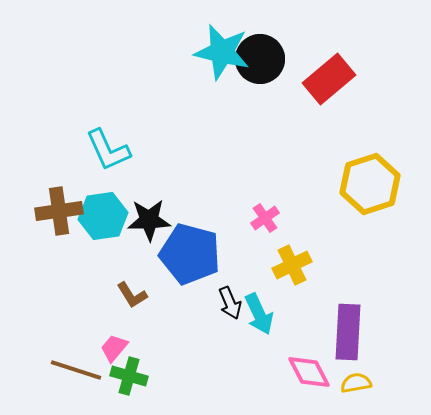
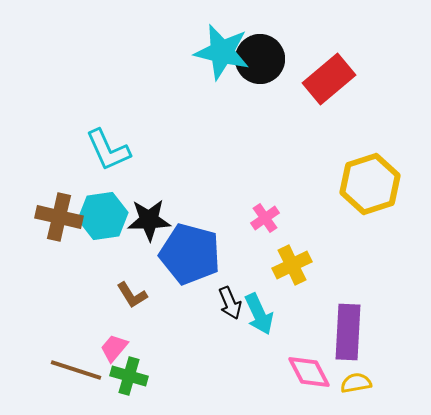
brown cross: moved 6 px down; rotated 21 degrees clockwise
